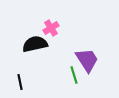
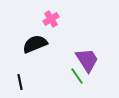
pink cross: moved 9 px up
black semicircle: rotated 10 degrees counterclockwise
green line: moved 3 px right, 1 px down; rotated 18 degrees counterclockwise
